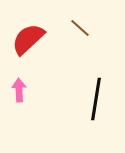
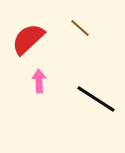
pink arrow: moved 20 px right, 9 px up
black line: rotated 66 degrees counterclockwise
